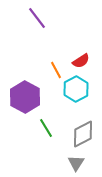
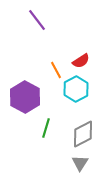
purple line: moved 2 px down
green line: rotated 48 degrees clockwise
gray triangle: moved 4 px right
